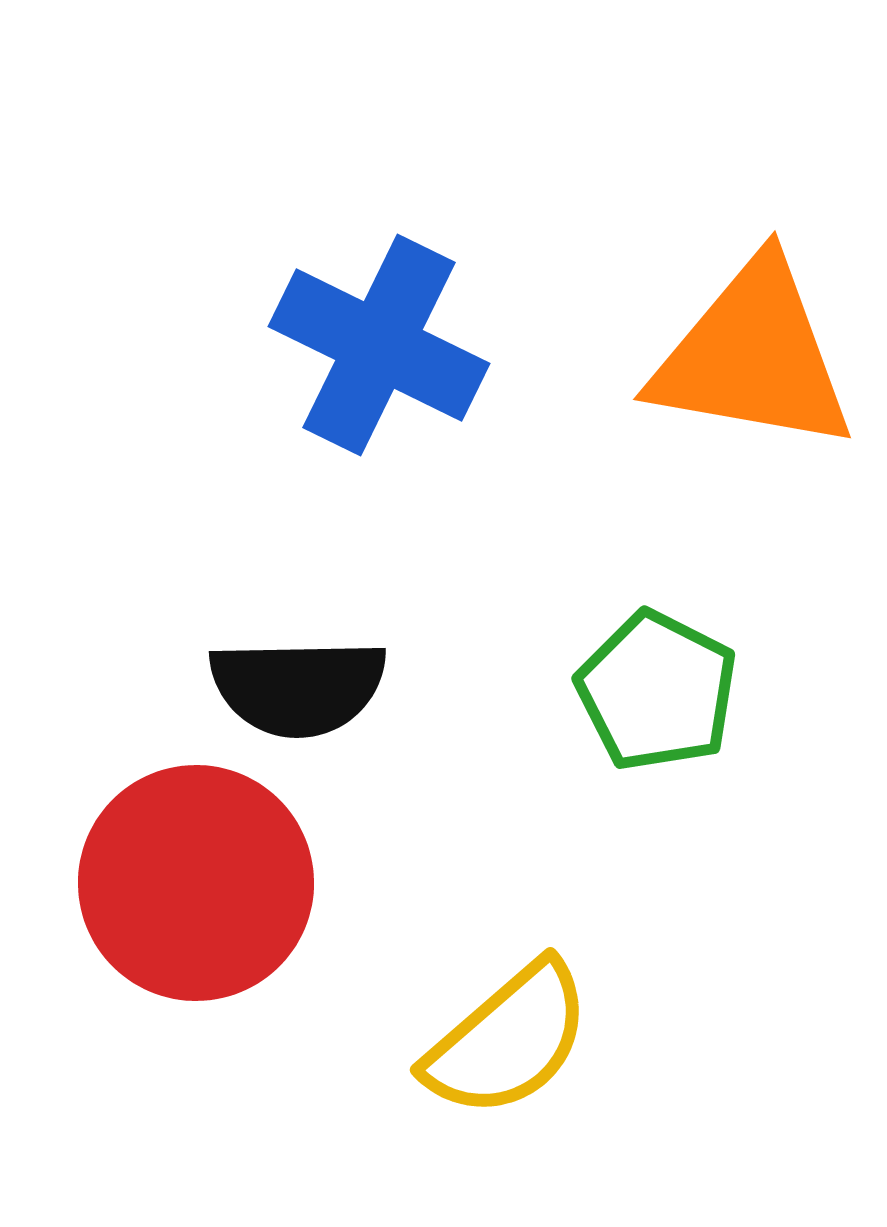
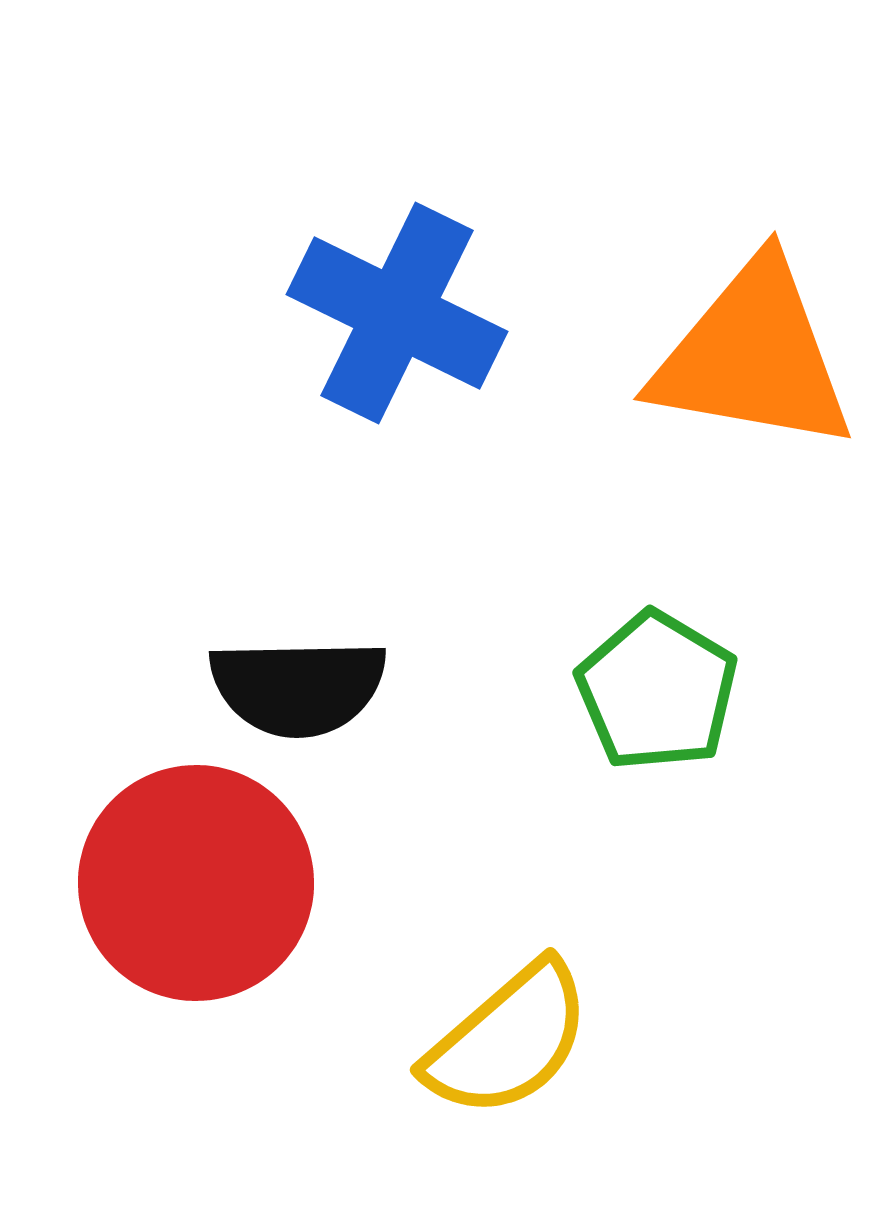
blue cross: moved 18 px right, 32 px up
green pentagon: rotated 4 degrees clockwise
